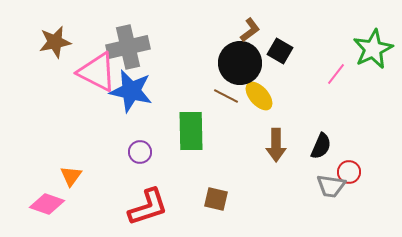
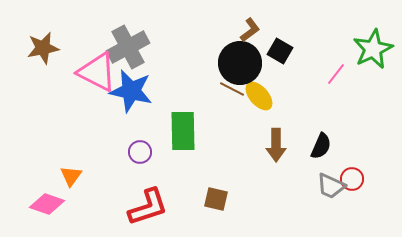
brown star: moved 12 px left, 6 px down
gray cross: rotated 15 degrees counterclockwise
brown line: moved 6 px right, 7 px up
green rectangle: moved 8 px left
red circle: moved 3 px right, 7 px down
gray trapezoid: rotated 16 degrees clockwise
